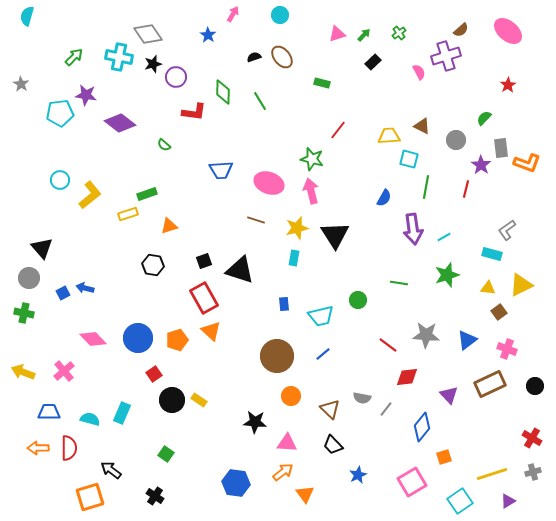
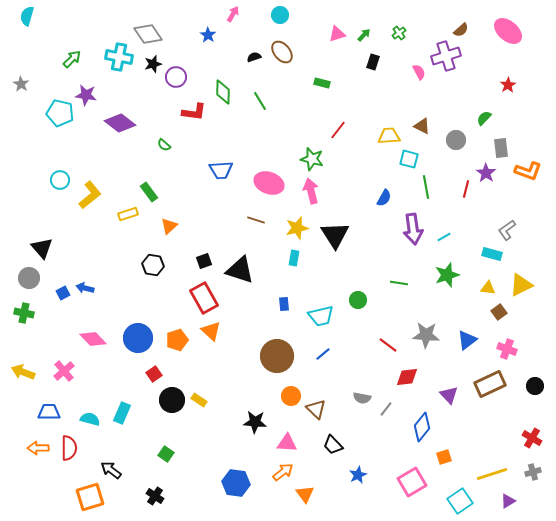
green arrow at (74, 57): moved 2 px left, 2 px down
brown ellipse at (282, 57): moved 5 px up
black rectangle at (373, 62): rotated 28 degrees counterclockwise
cyan pentagon at (60, 113): rotated 20 degrees clockwise
orange L-shape at (527, 163): moved 1 px right, 8 px down
purple star at (481, 165): moved 5 px right, 8 px down
green line at (426, 187): rotated 20 degrees counterclockwise
green rectangle at (147, 194): moved 2 px right, 2 px up; rotated 72 degrees clockwise
orange triangle at (169, 226): rotated 24 degrees counterclockwise
brown triangle at (330, 409): moved 14 px left
